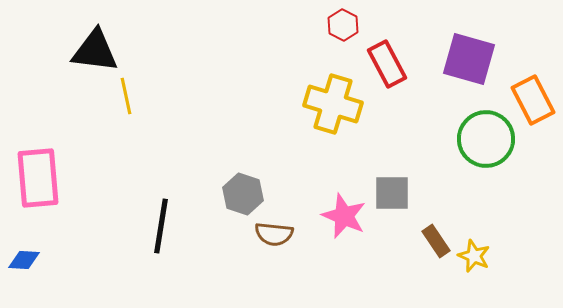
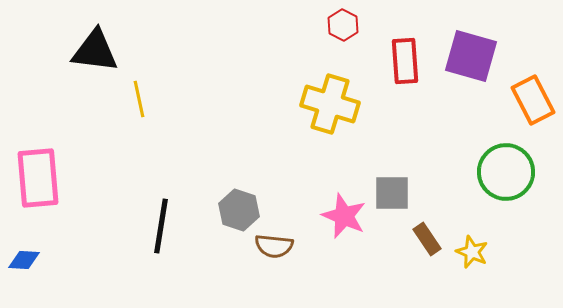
purple square: moved 2 px right, 3 px up
red rectangle: moved 18 px right, 3 px up; rotated 24 degrees clockwise
yellow line: moved 13 px right, 3 px down
yellow cross: moved 3 px left
green circle: moved 20 px right, 33 px down
gray hexagon: moved 4 px left, 16 px down
brown semicircle: moved 12 px down
brown rectangle: moved 9 px left, 2 px up
yellow star: moved 2 px left, 4 px up
